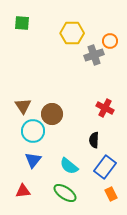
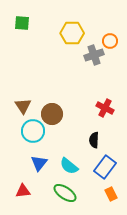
blue triangle: moved 6 px right, 3 px down
